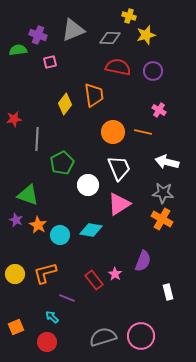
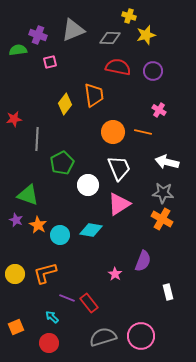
red rectangle: moved 5 px left, 23 px down
red circle: moved 2 px right, 1 px down
